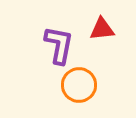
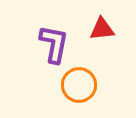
purple L-shape: moved 5 px left, 1 px up
